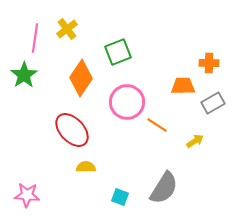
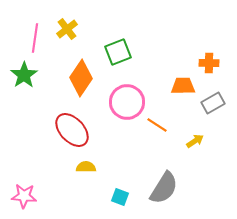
pink star: moved 3 px left, 1 px down
